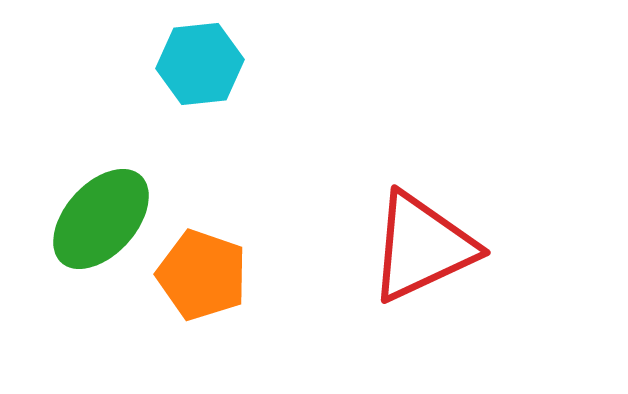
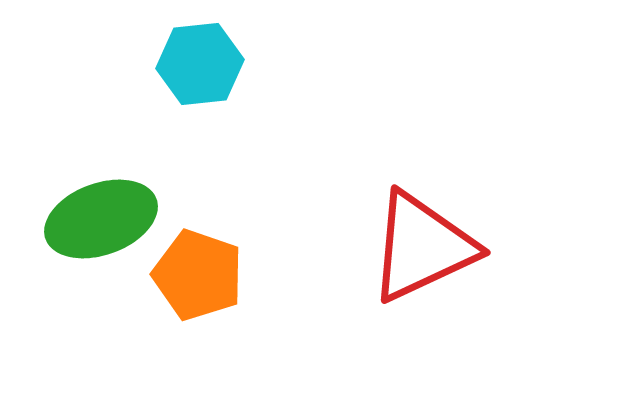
green ellipse: rotated 28 degrees clockwise
orange pentagon: moved 4 px left
